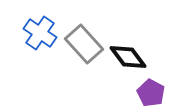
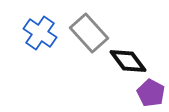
gray rectangle: moved 5 px right, 11 px up
black diamond: moved 4 px down
